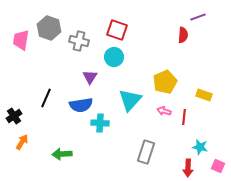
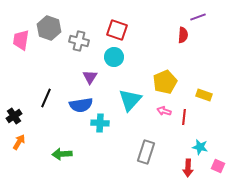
orange arrow: moved 3 px left
